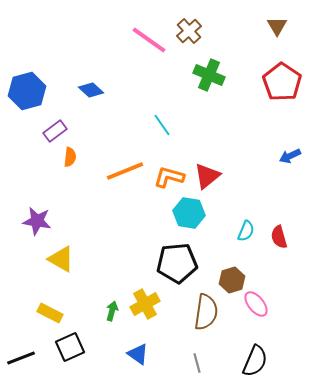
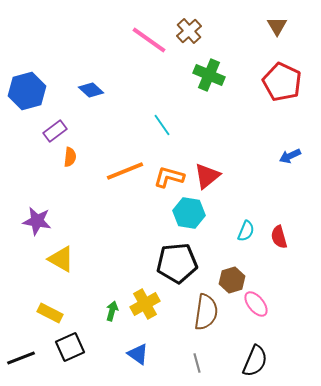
red pentagon: rotated 9 degrees counterclockwise
